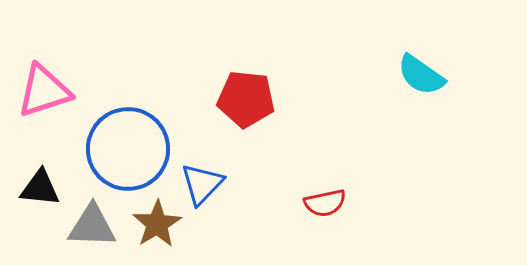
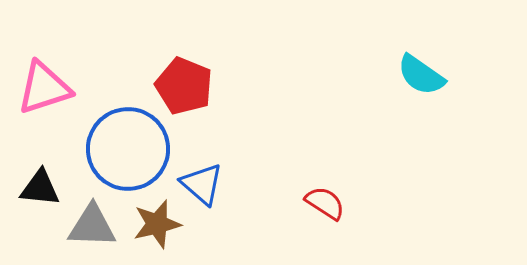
pink triangle: moved 3 px up
red pentagon: moved 62 px left, 13 px up; rotated 16 degrees clockwise
blue triangle: rotated 33 degrees counterclockwise
red semicircle: rotated 135 degrees counterclockwise
brown star: rotated 18 degrees clockwise
